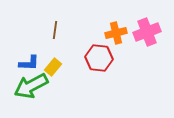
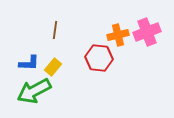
orange cross: moved 2 px right, 2 px down
green arrow: moved 3 px right, 5 px down
